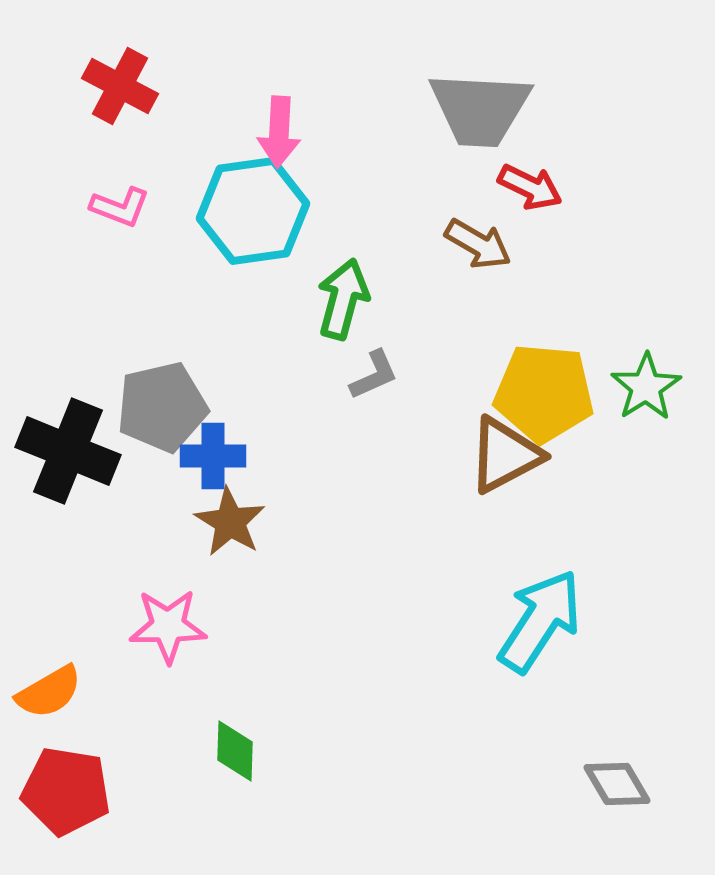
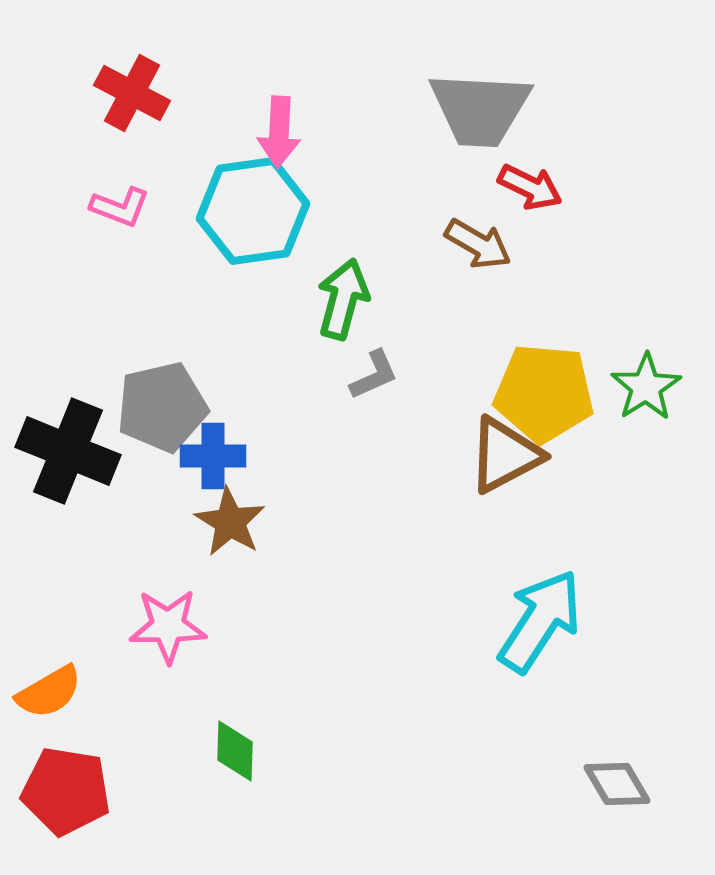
red cross: moved 12 px right, 7 px down
